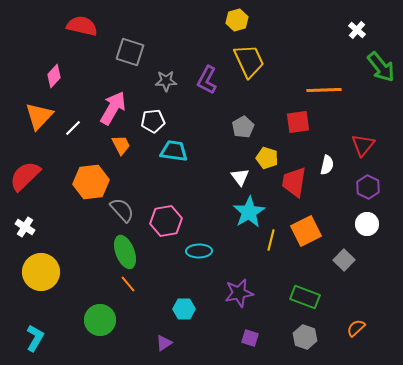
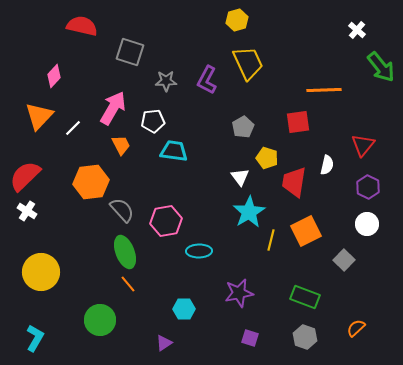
yellow trapezoid at (249, 61): moved 1 px left, 2 px down
white cross at (25, 227): moved 2 px right, 16 px up
